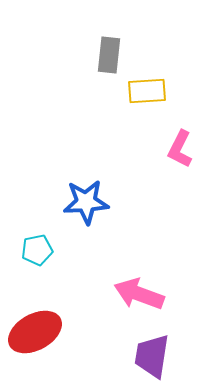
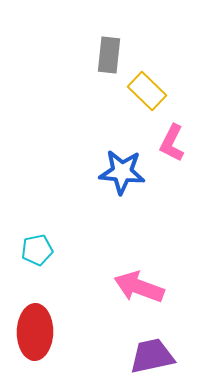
yellow rectangle: rotated 48 degrees clockwise
pink L-shape: moved 8 px left, 6 px up
blue star: moved 36 px right, 30 px up; rotated 9 degrees clockwise
pink arrow: moved 7 px up
red ellipse: rotated 60 degrees counterclockwise
purple trapezoid: rotated 69 degrees clockwise
